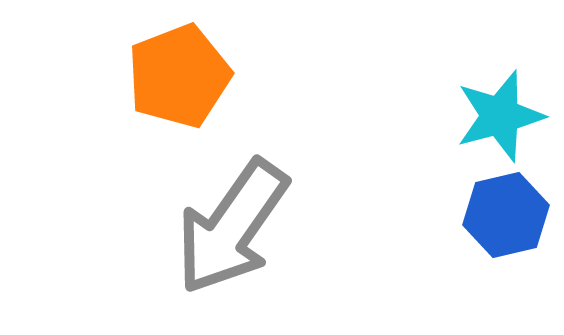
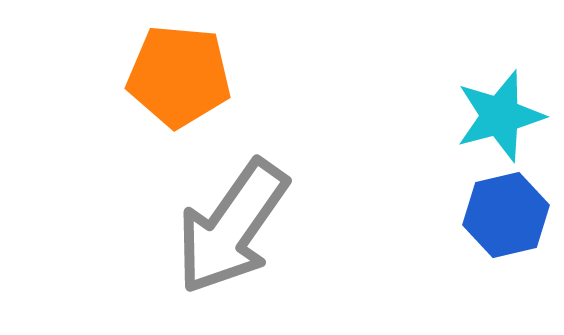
orange pentagon: rotated 26 degrees clockwise
